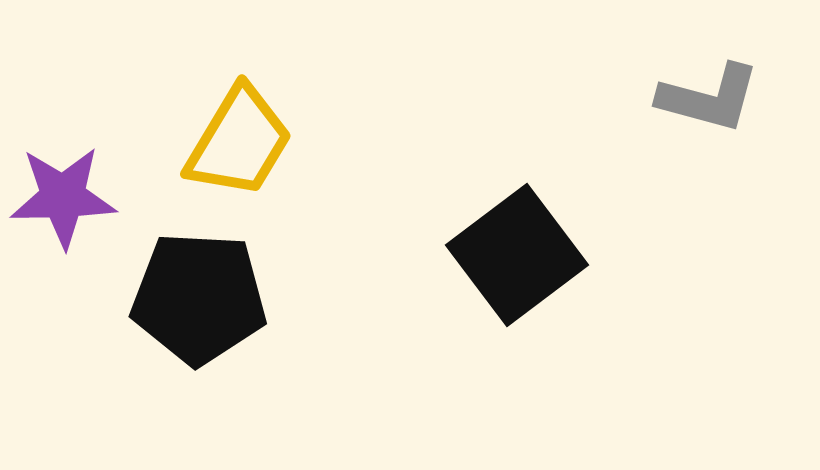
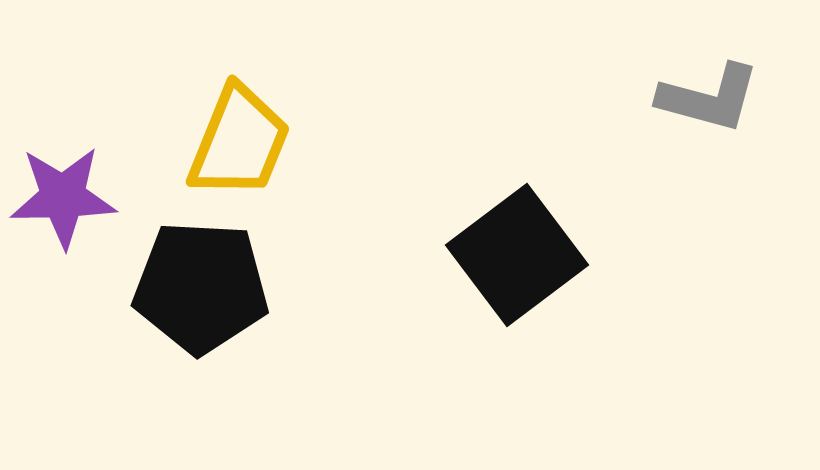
yellow trapezoid: rotated 9 degrees counterclockwise
black pentagon: moved 2 px right, 11 px up
